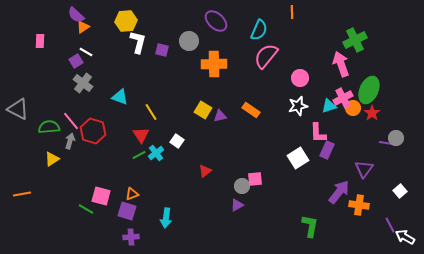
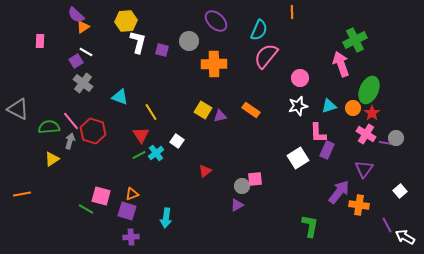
pink cross at (343, 98): moved 23 px right, 36 px down; rotated 30 degrees counterclockwise
purple line at (390, 225): moved 3 px left
